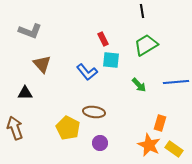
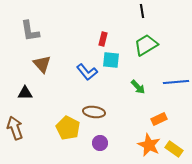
gray L-shape: rotated 60 degrees clockwise
red rectangle: rotated 40 degrees clockwise
green arrow: moved 1 px left, 2 px down
orange rectangle: moved 1 px left, 4 px up; rotated 49 degrees clockwise
